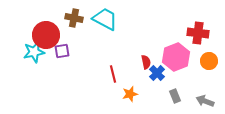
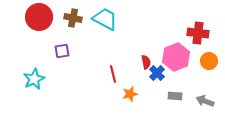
brown cross: moved 1 px left
red circle: moved 7 px left, 18 px up
cyan star: moved 27 px down; rotated 15 degrees counterclockwise
gray rectangle: rotated 64 degrees counterclockwise
